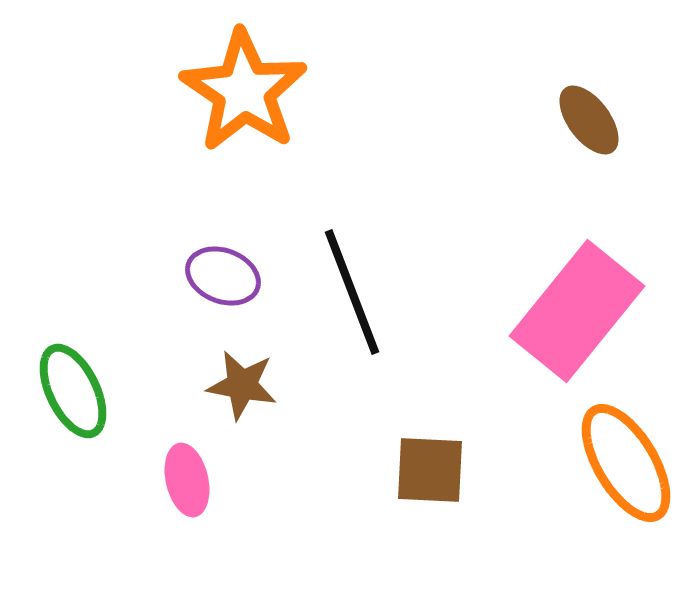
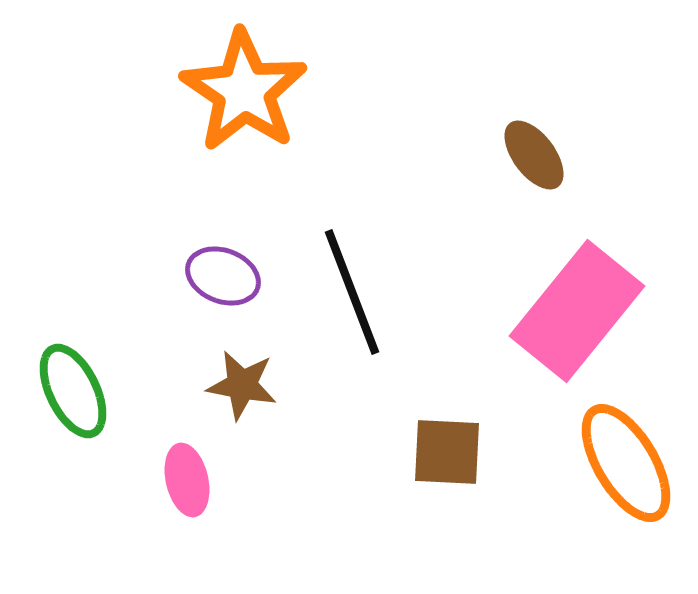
brown ellipse: moved 55 px left, 35 px down
brown square: moved 17 px right, 18 px up
